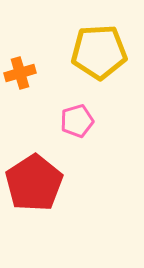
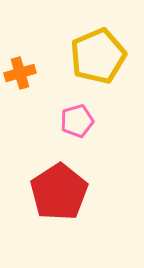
yellow pentagon: moved 1 px left, 4 px down; rotated 20 degrees counterclockwise
red pentagon: moved 25 px right, 9 px down
